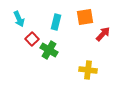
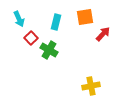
red square: moved 1 px left, 1 px up
yellow cross: moved 3 px right, 16 px down; rotated 18 degrees counterclockwise
